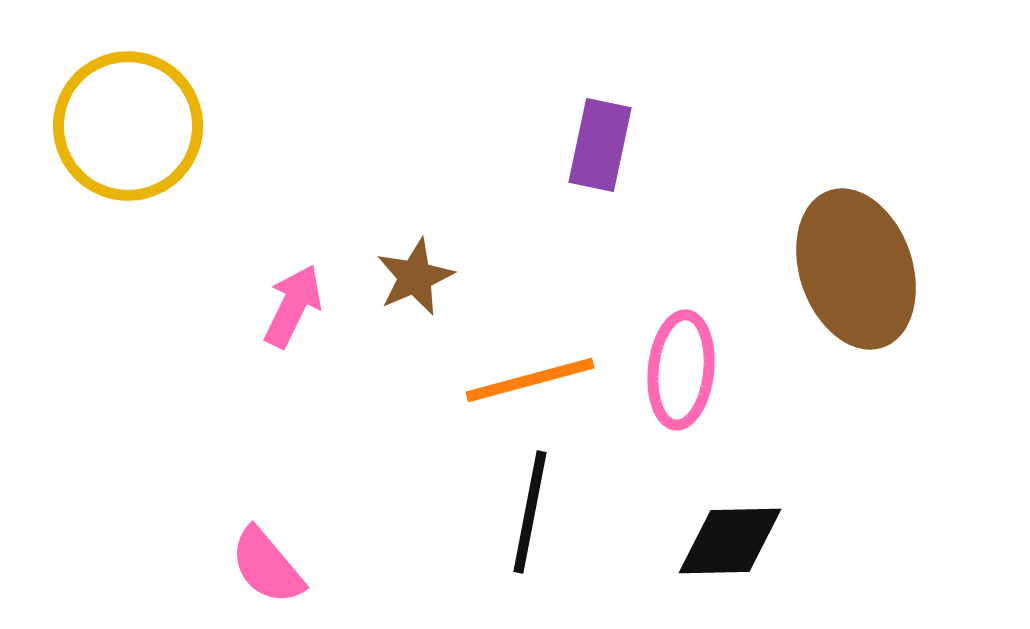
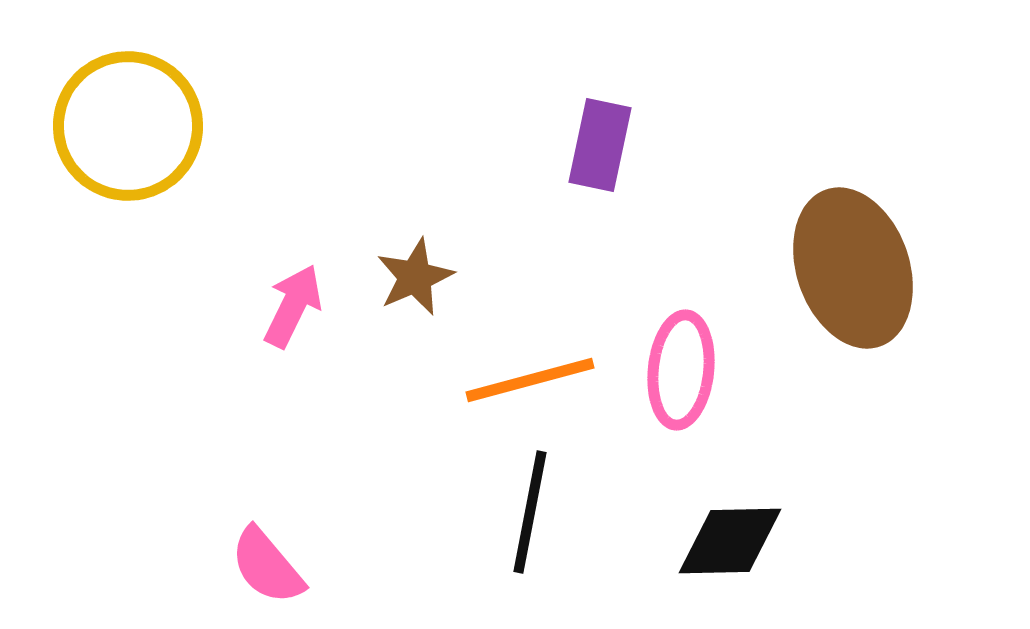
brown ellipse: moved 3 px left, 1 px up
